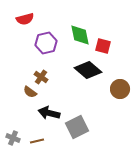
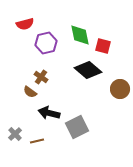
red semicircle: moved 5 px down
gray cross: moved 2 px right, 4 px up; rotated 24 degrees clockwise
